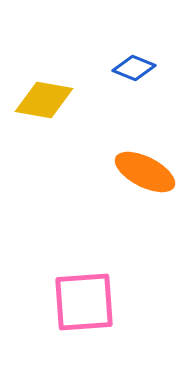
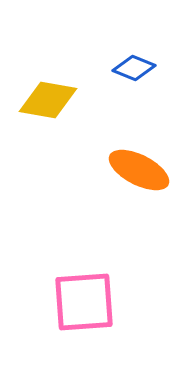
yellow diamond: moved 4 px right
orange ellipse: moved 6 px left, 2 px up
